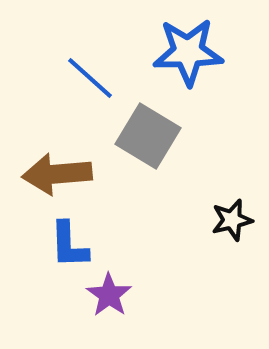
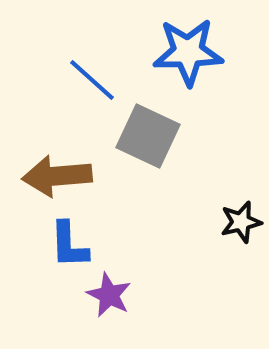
blue line: moved 2 px right, 2 px down
gray square: rotated 6 degrees counterclockwise
brown arrow: moved 2 px down
black star: moved 9 px right, 2 px down
purple star: rotated 9 degrees counterclockwise
